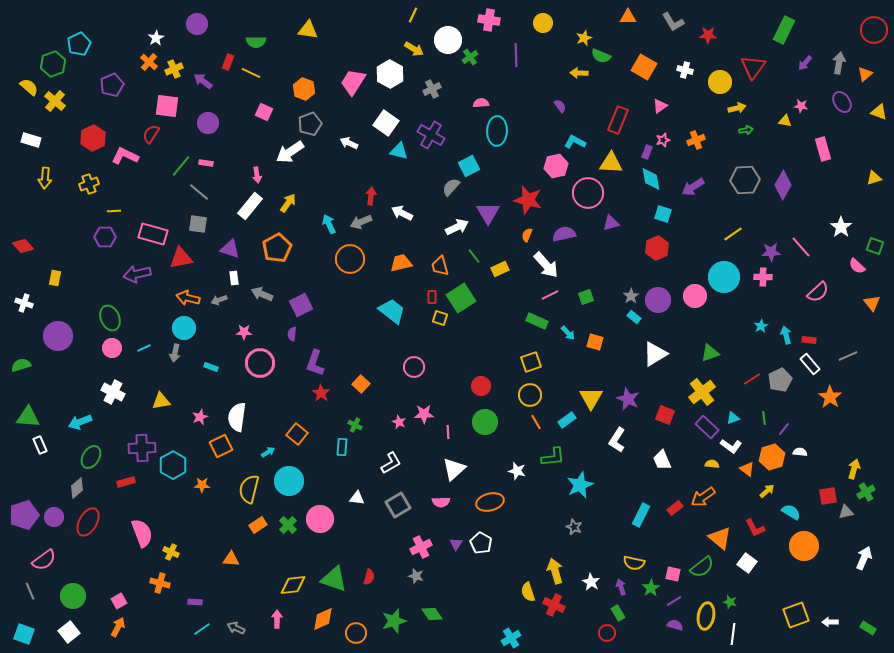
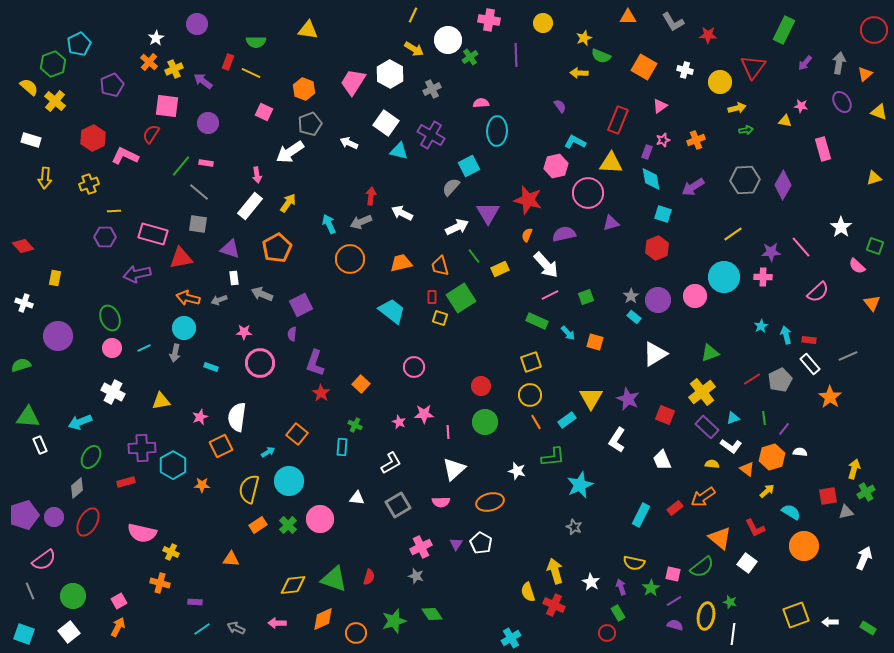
pink semicircle at (142, 533): rotated 124 degrees clockwise
pink arrow at (277, 619): moved 4 px down; rotated 90 degrees counterclockwise
